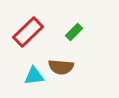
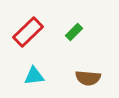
brown semicircle: moved 27 px right, 11 px down
